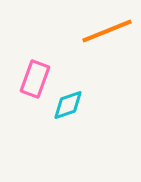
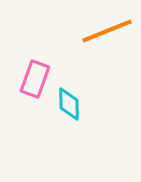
cyan diamond: moved 1 px right, 1 px up; rotated 72 degrees counterclockwise
